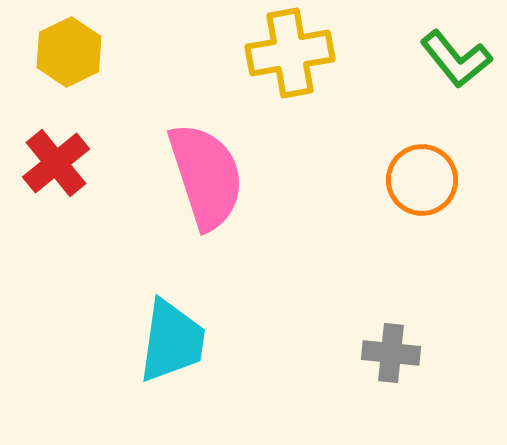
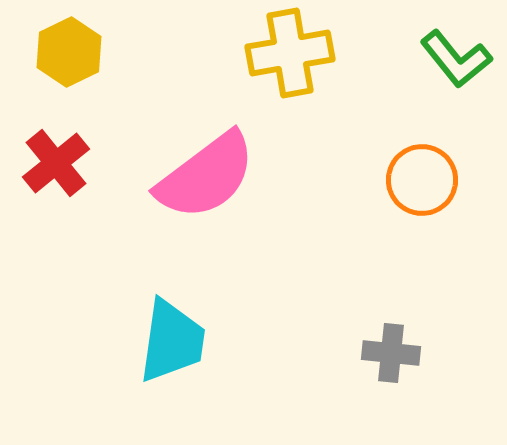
pink semicircle: rotated 71 degrees clockwise
